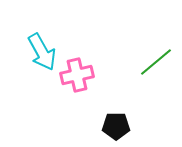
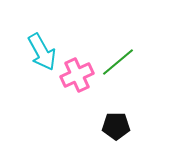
green line: moved 38 px left
pink cross: rotated 12 degrees counterclockwise
